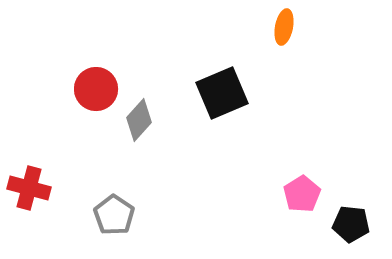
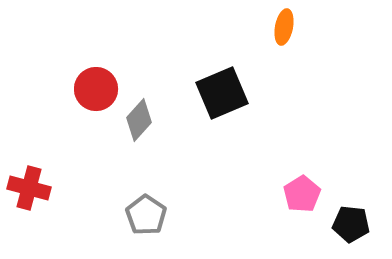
gray pentagon: moved 32 px right
